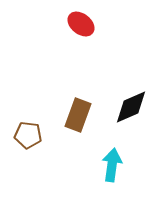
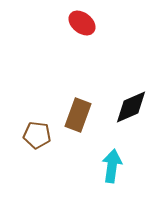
red ellipse: moved 1 px right, 1 px up
brown pentagon: moved 9 px right
cyan arrow: moved 1 px down
